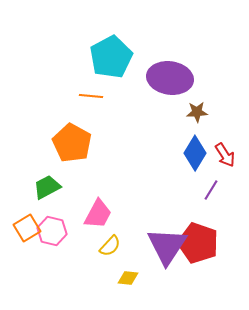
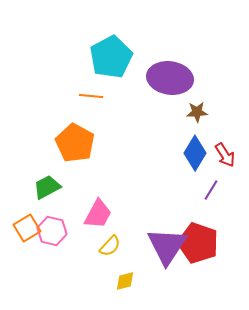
orange pentagon: moved 3 px right
yellow diamond: moved 3 px left, 3 px down; rotated 20 degrees counterclockwise
